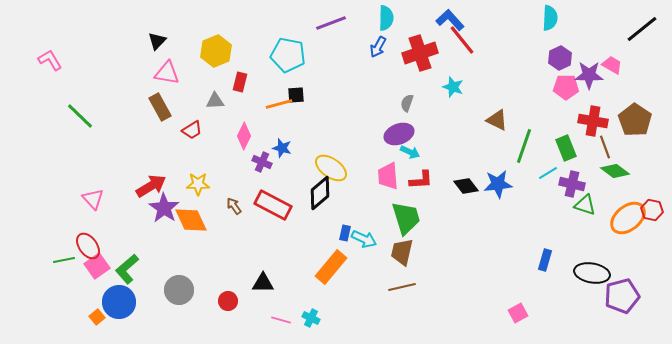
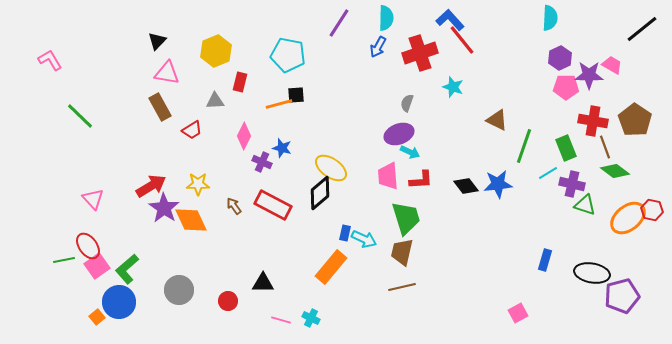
purple line at (331, 23): moved 8 px right; rotated 36 degrees counterclockwise
